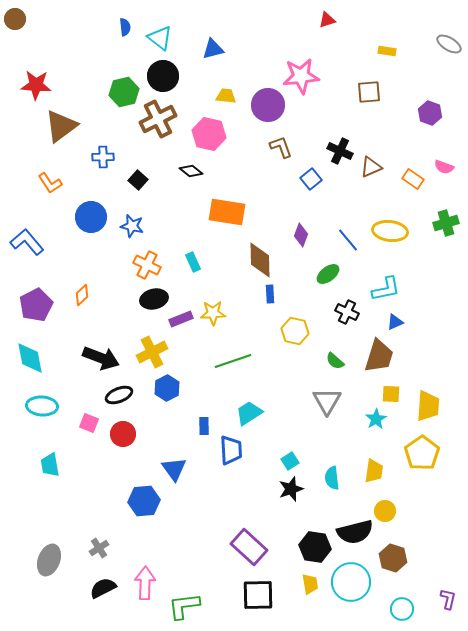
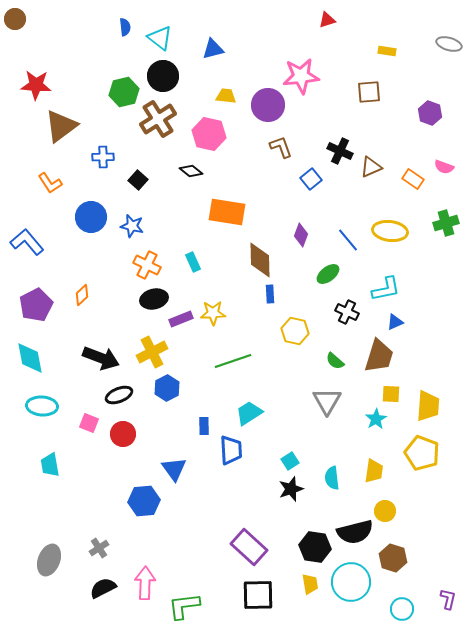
gray ellipse at (449, 44): rotated 15 degrees counterclockwise
brown cross at (158, 119): rotated 6 degrees counterclockwise
yellow pentagon at (422, 453): rotated 16 degrees counterclockwise
